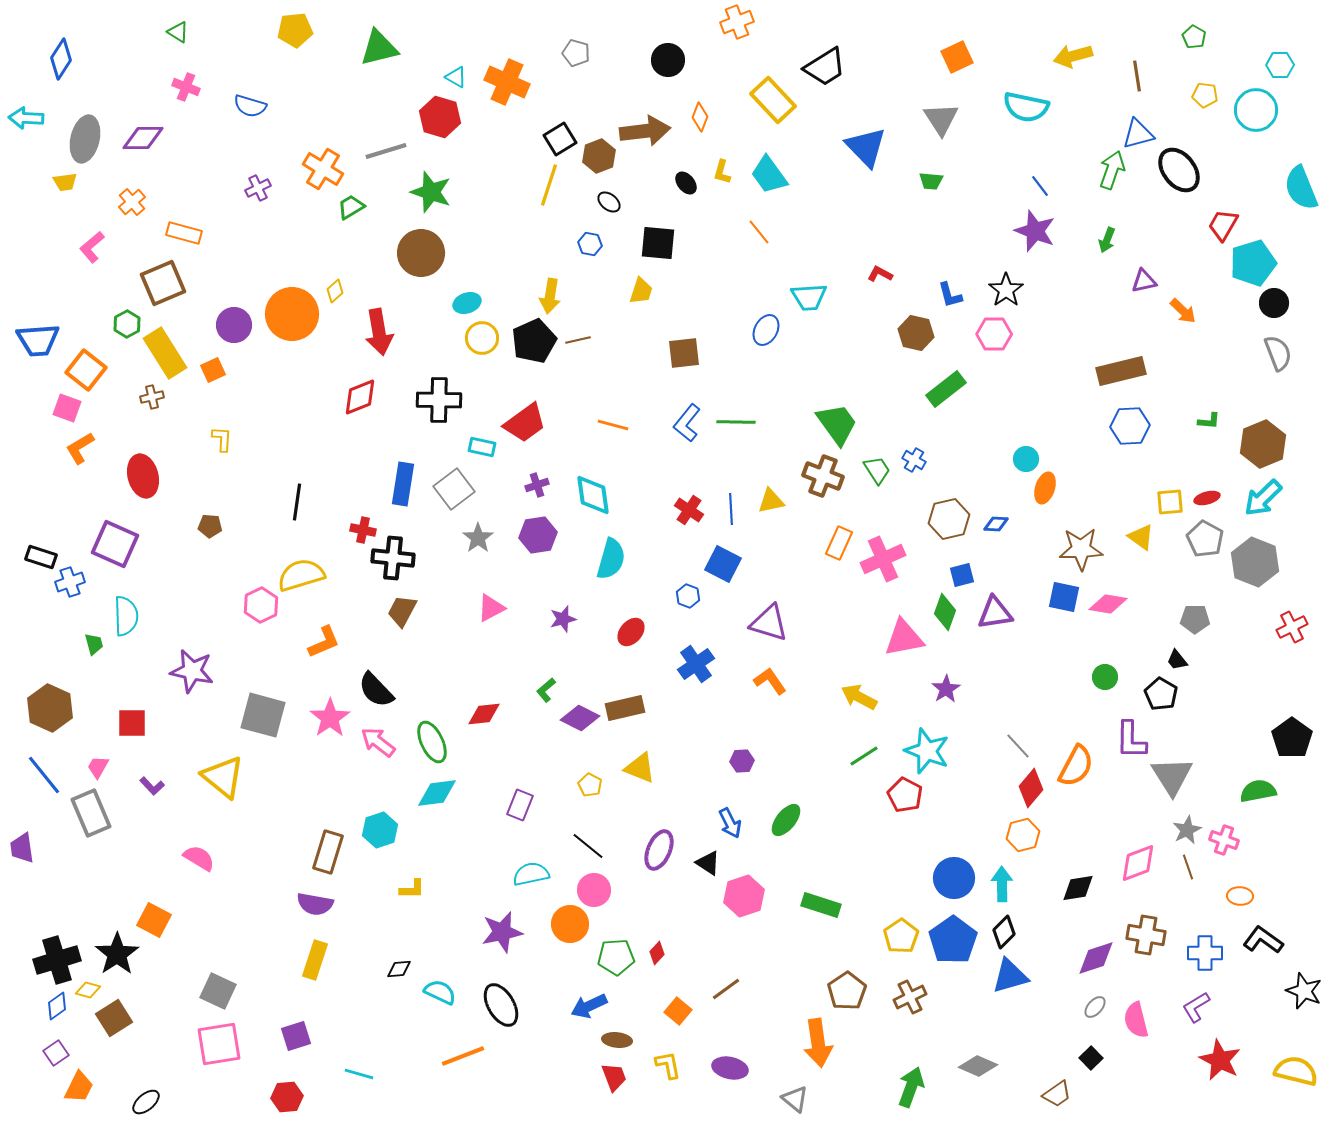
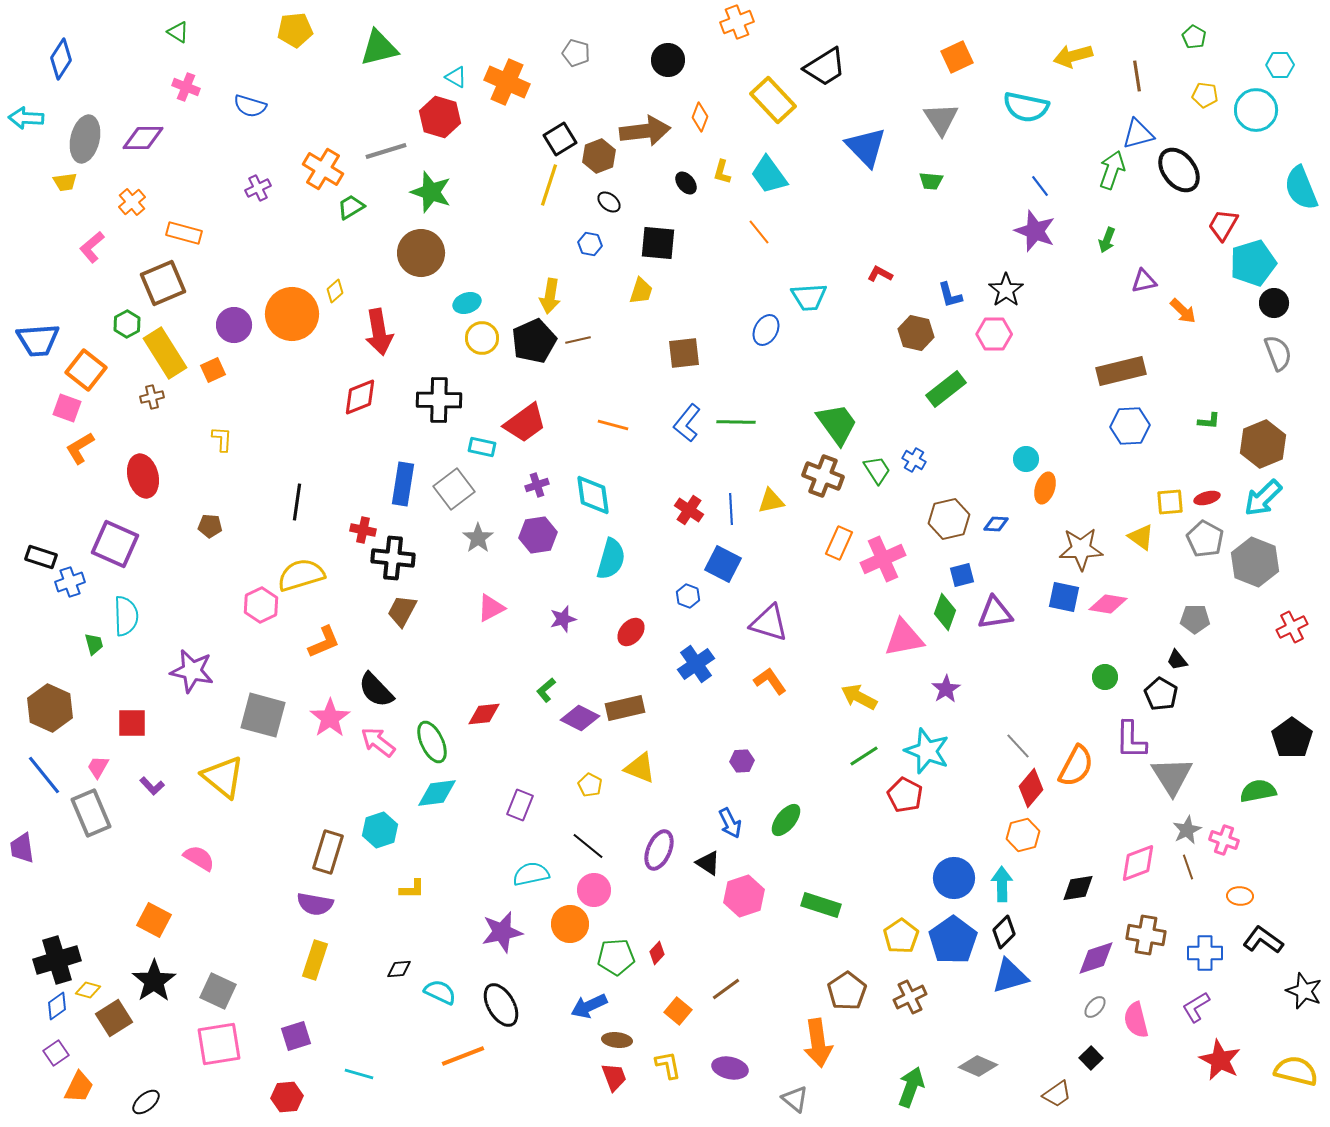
black star at (117, 954): moved 37 px right, 27 px down
